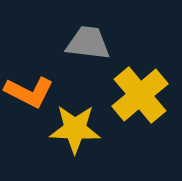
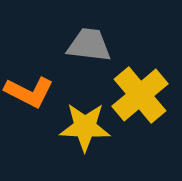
gray trapezoid: moved 1 px right, 2 px down
yellow star: moved 10 px right, 2 px up
